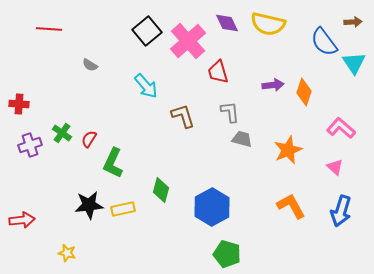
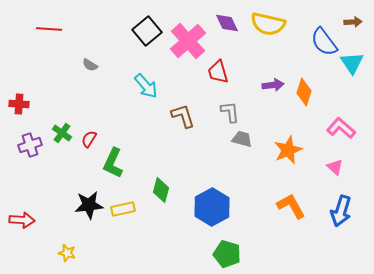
cyan triangle: moved 2 px left
red arrow: rotated 10 degrees clockwise
